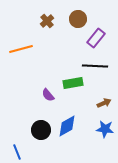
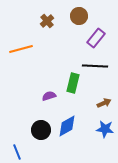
brown circle: moved 1 px right, 3 px up
green rectangle: rotated 66 degrees counterclockwise
purple semicircle: moved 1 px right, 1 px down; rotated 112 degrees clockwise
